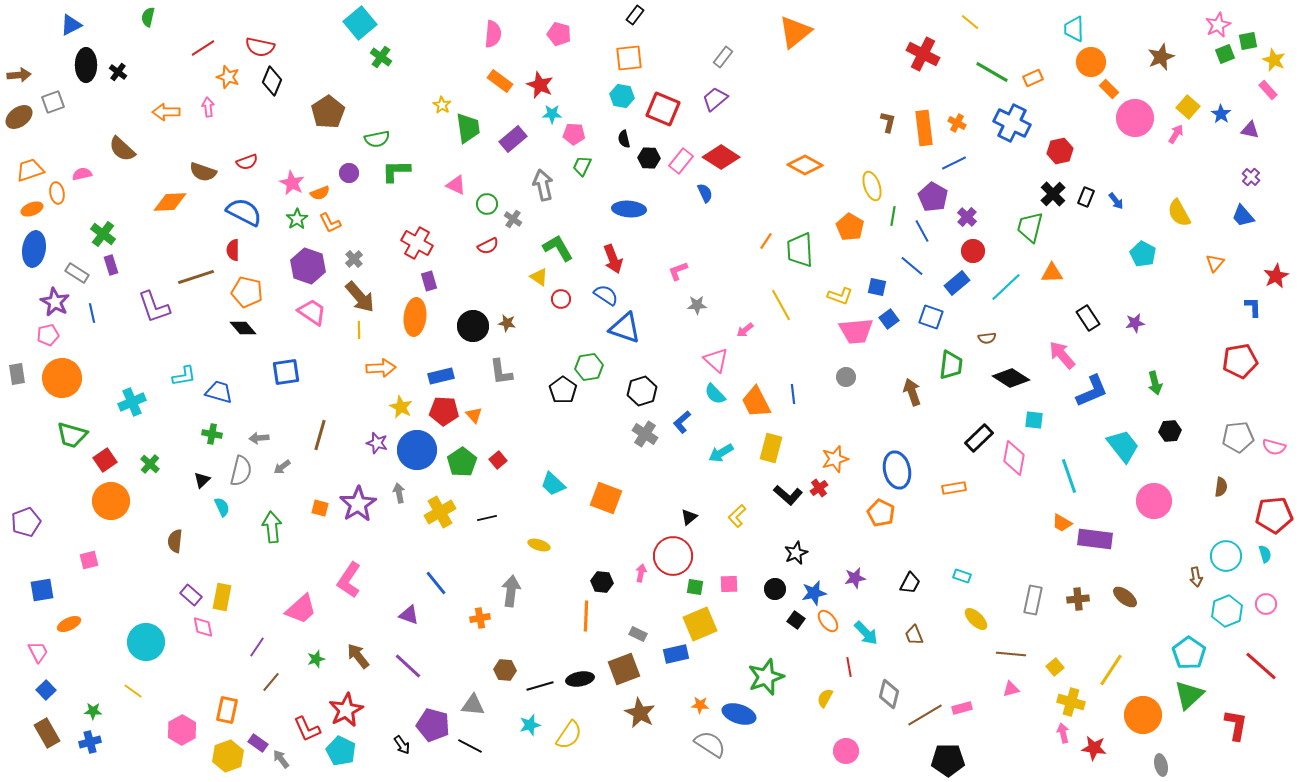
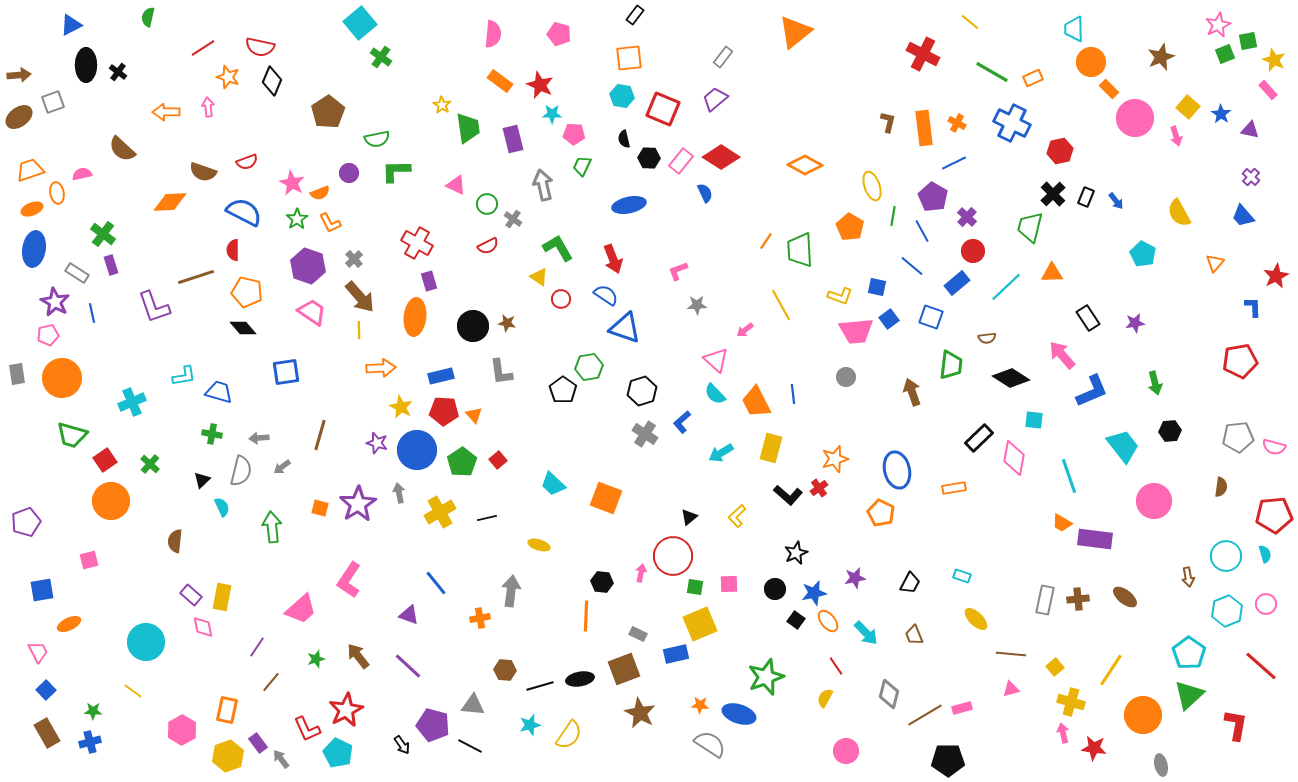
pink arrow at (1176, 134): moved 2 px down; rotated 132 degrees clockwise
purple rectangle at (513, 139): rotated 64 degrees counterclockwise
blue ellipse at (629, 209): moved 4 px up; rotated 16 degrees counterclockwise
brown arrow at (1196, 577): moved 8 px left
gray rectangle at (1033, 600): moved 12 px right
red line at (849, 667): moved 13 px left, 1 px up; rotated 24 degrees counterclockwise
purple rectangle at (258, 743): rotated 18 degrees clockwise
cyan pentagon at (341, 751): moved 3 px left, 2 px down
